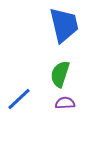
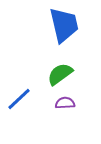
green semicircle: rotated 36 degrees clockwise
